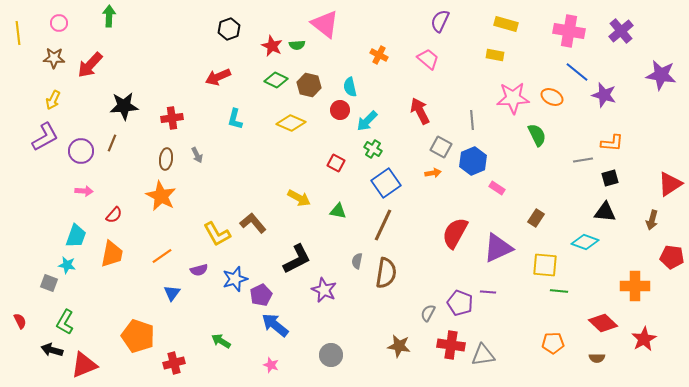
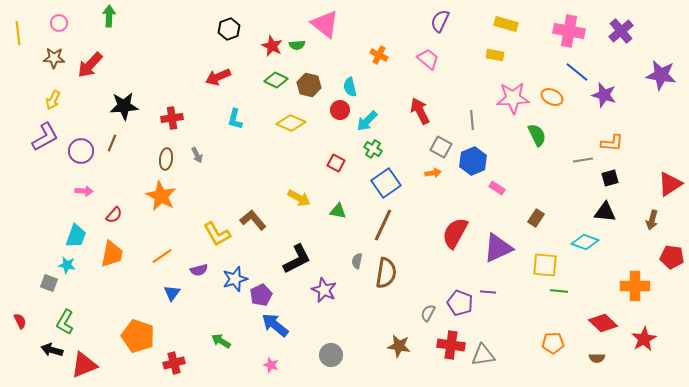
brown L-shape at (253, 223): moved 3 px up
